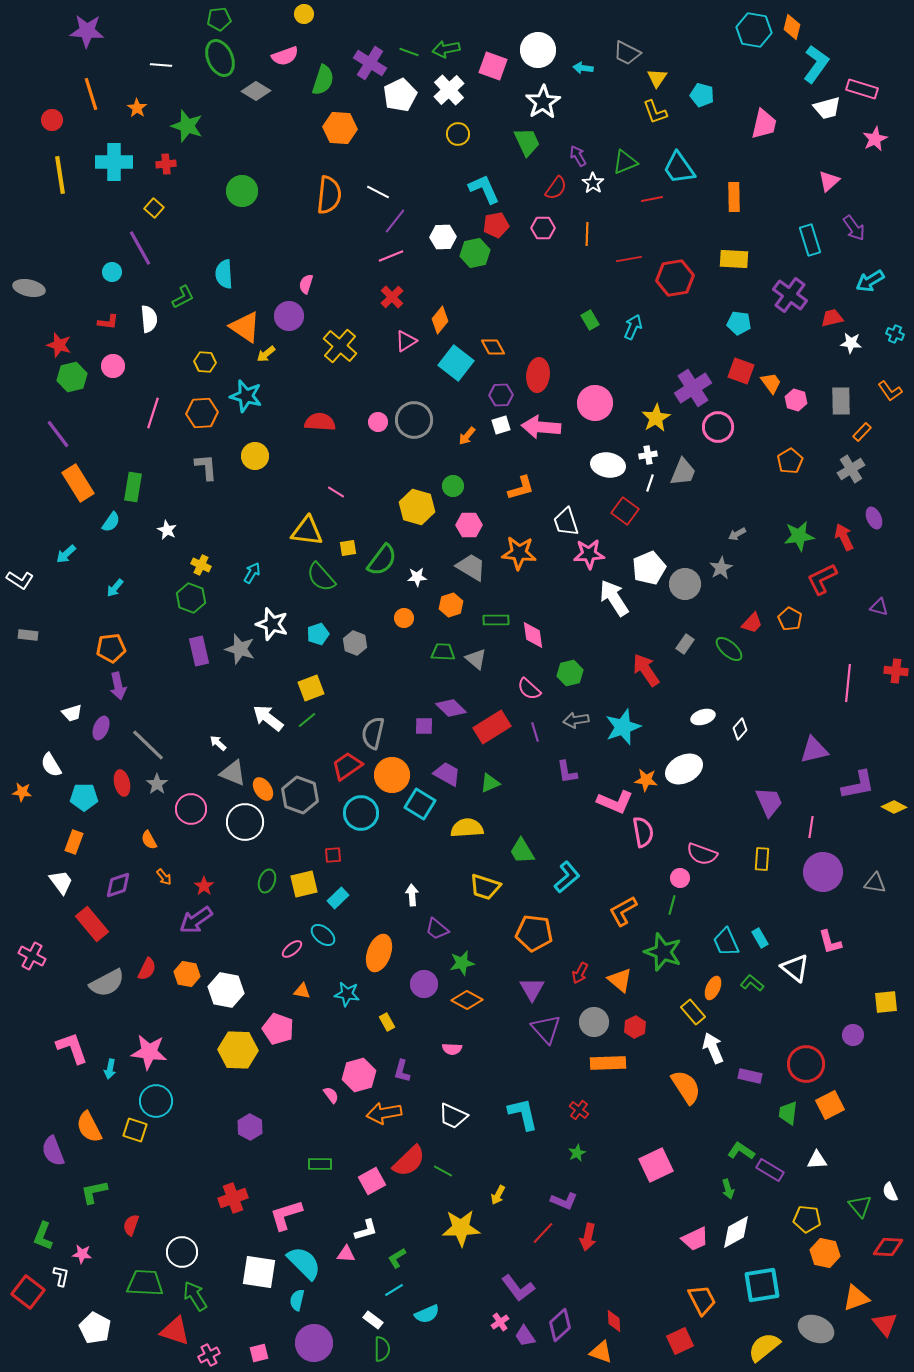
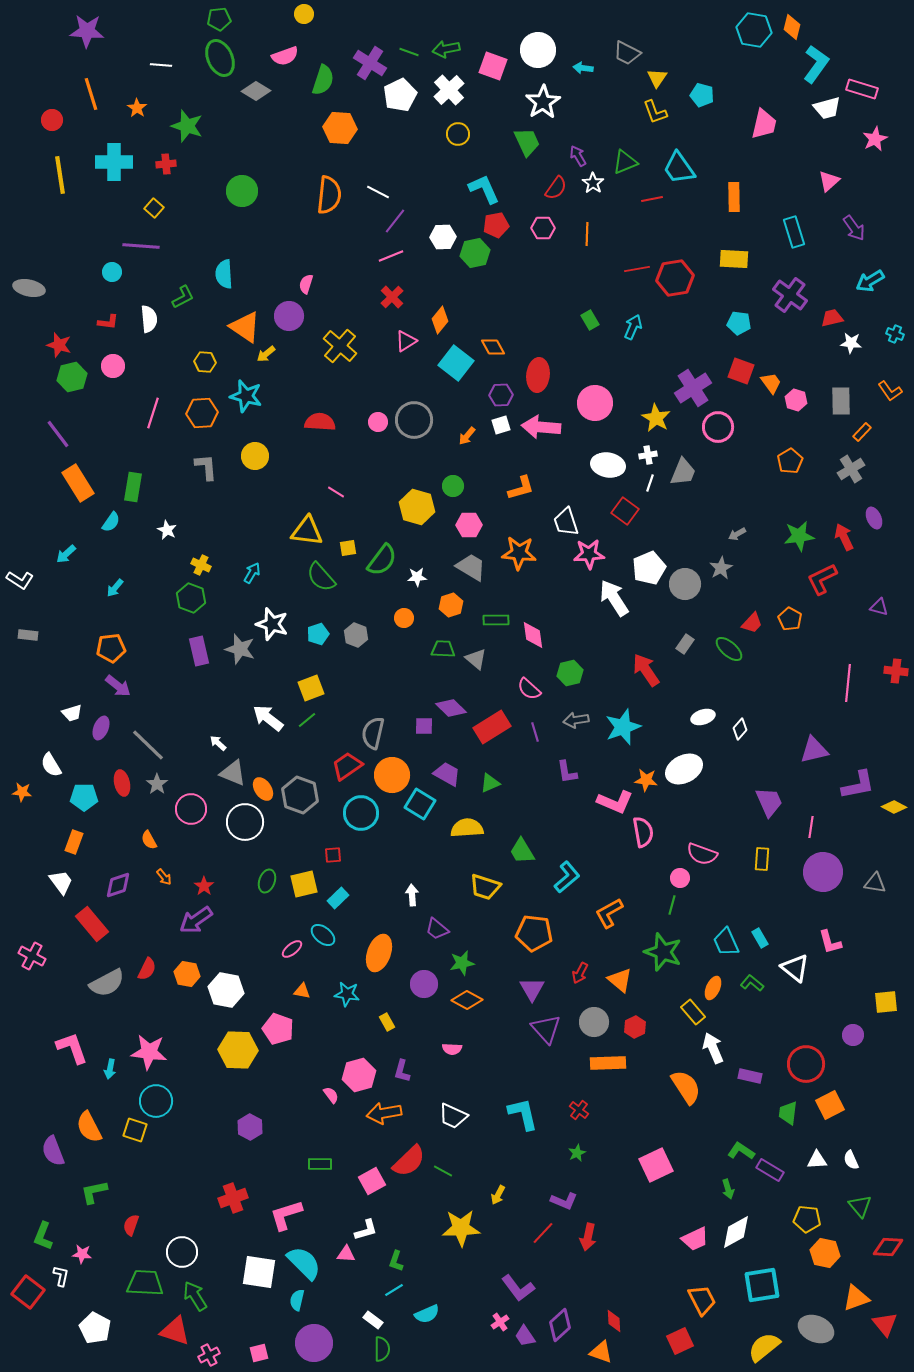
cyan rectangle at (810, 240): moved 16 px left, 8 px up
purple line at (140, 248): moved 1 px right, 2 px up; rotated 57 degrees counterclockwise
red line at (629, 259): moved 8 px right, 10 px down
yellow star at (656, 418): rotated 12 degrees counterclockwise
gray hexagon at (355, 643): moved 1 px right, 8 px up
green trapezoid at (443, 652): moved 3 px up
purple arrow at (118, 686): rotated 40 degrees counterclockwise
orange L-shape at (623, 911): moved 14 px left, 2 px down
white semicircle at (890, 1192): moved 39 px left, 32 px up
green L-shape at (397, 1258): moved 1 px left, 3 px down; rotated 40 degrees counterclockwise
